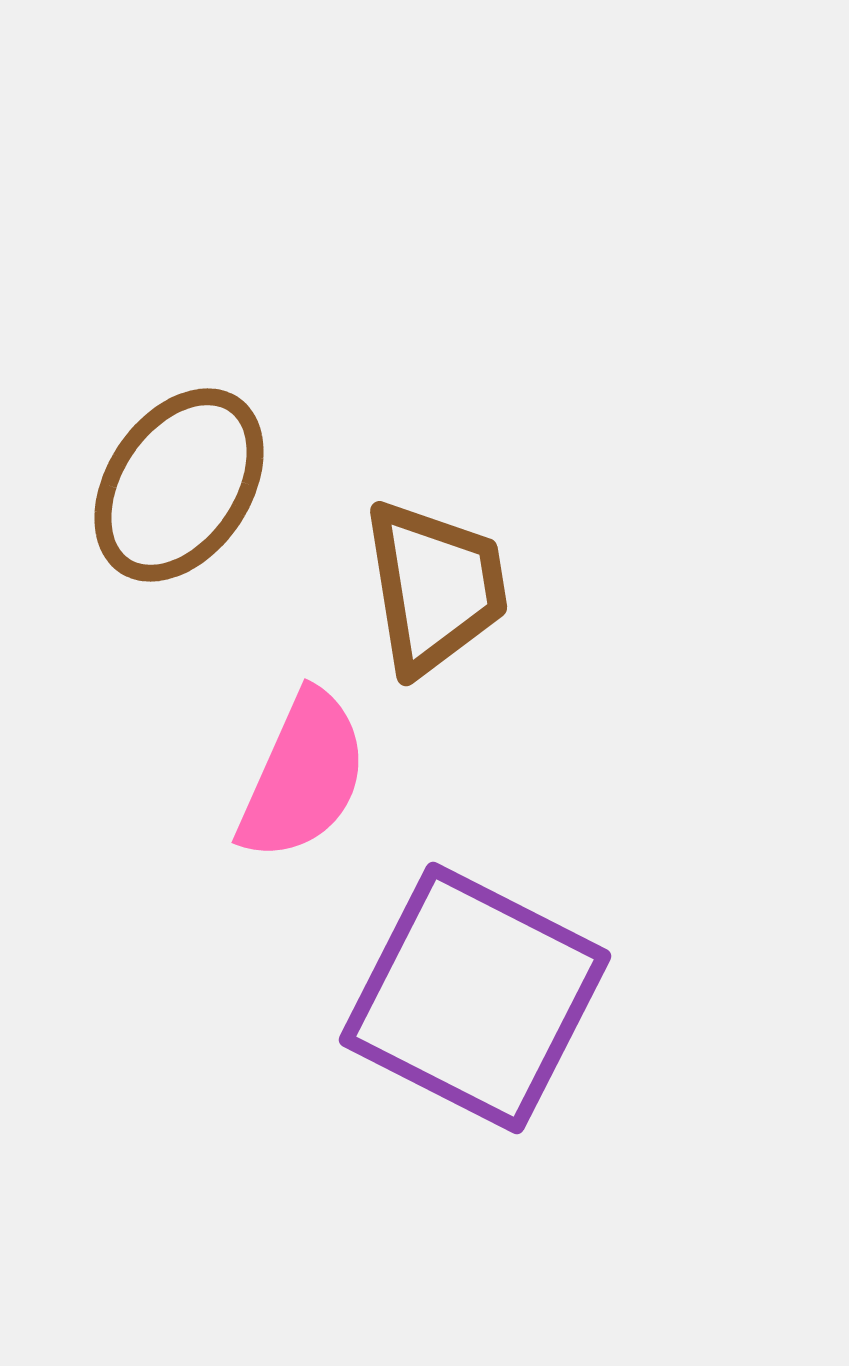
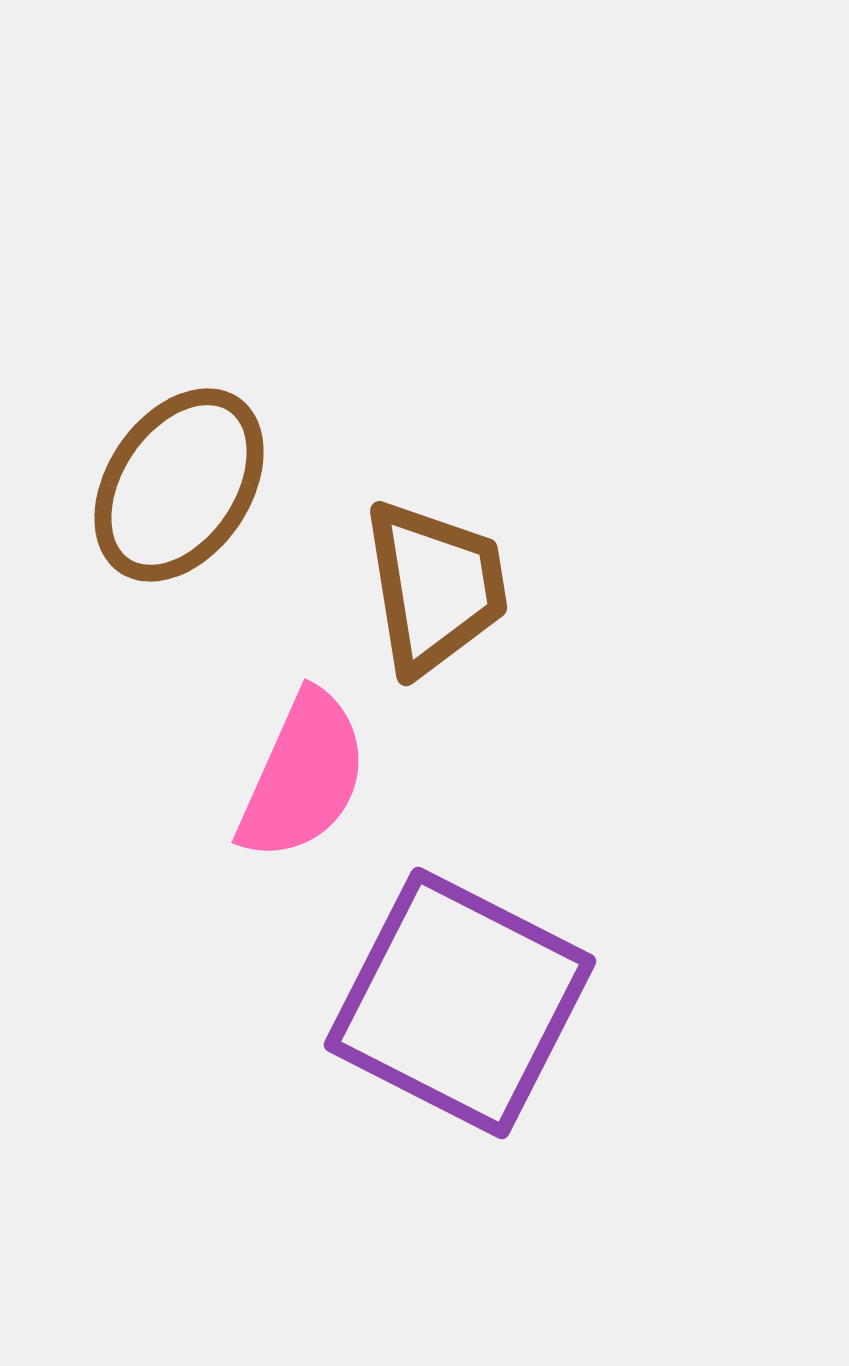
purple square: moved 15 px left, 5 px down
